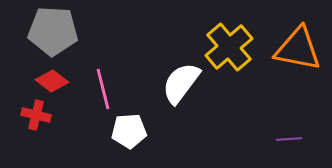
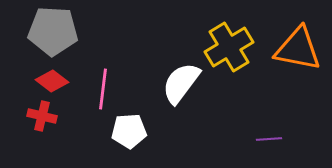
yellow cross: rotated 9 degrees clockwise
pink line: rotated 21 degrees clockwise
red cross: moved 6 px right, 1 px down
purple line: moved 20 px left
